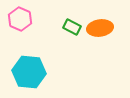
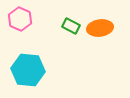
green rectangle: moved 1 px left, 1 px up
cyan hexagon: moved 1 px left, 2 px up
